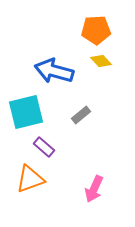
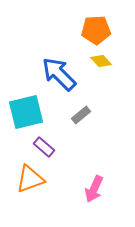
blue arrow: moved 5 px right, 3 px down; rotated 30 degrees clockwise
